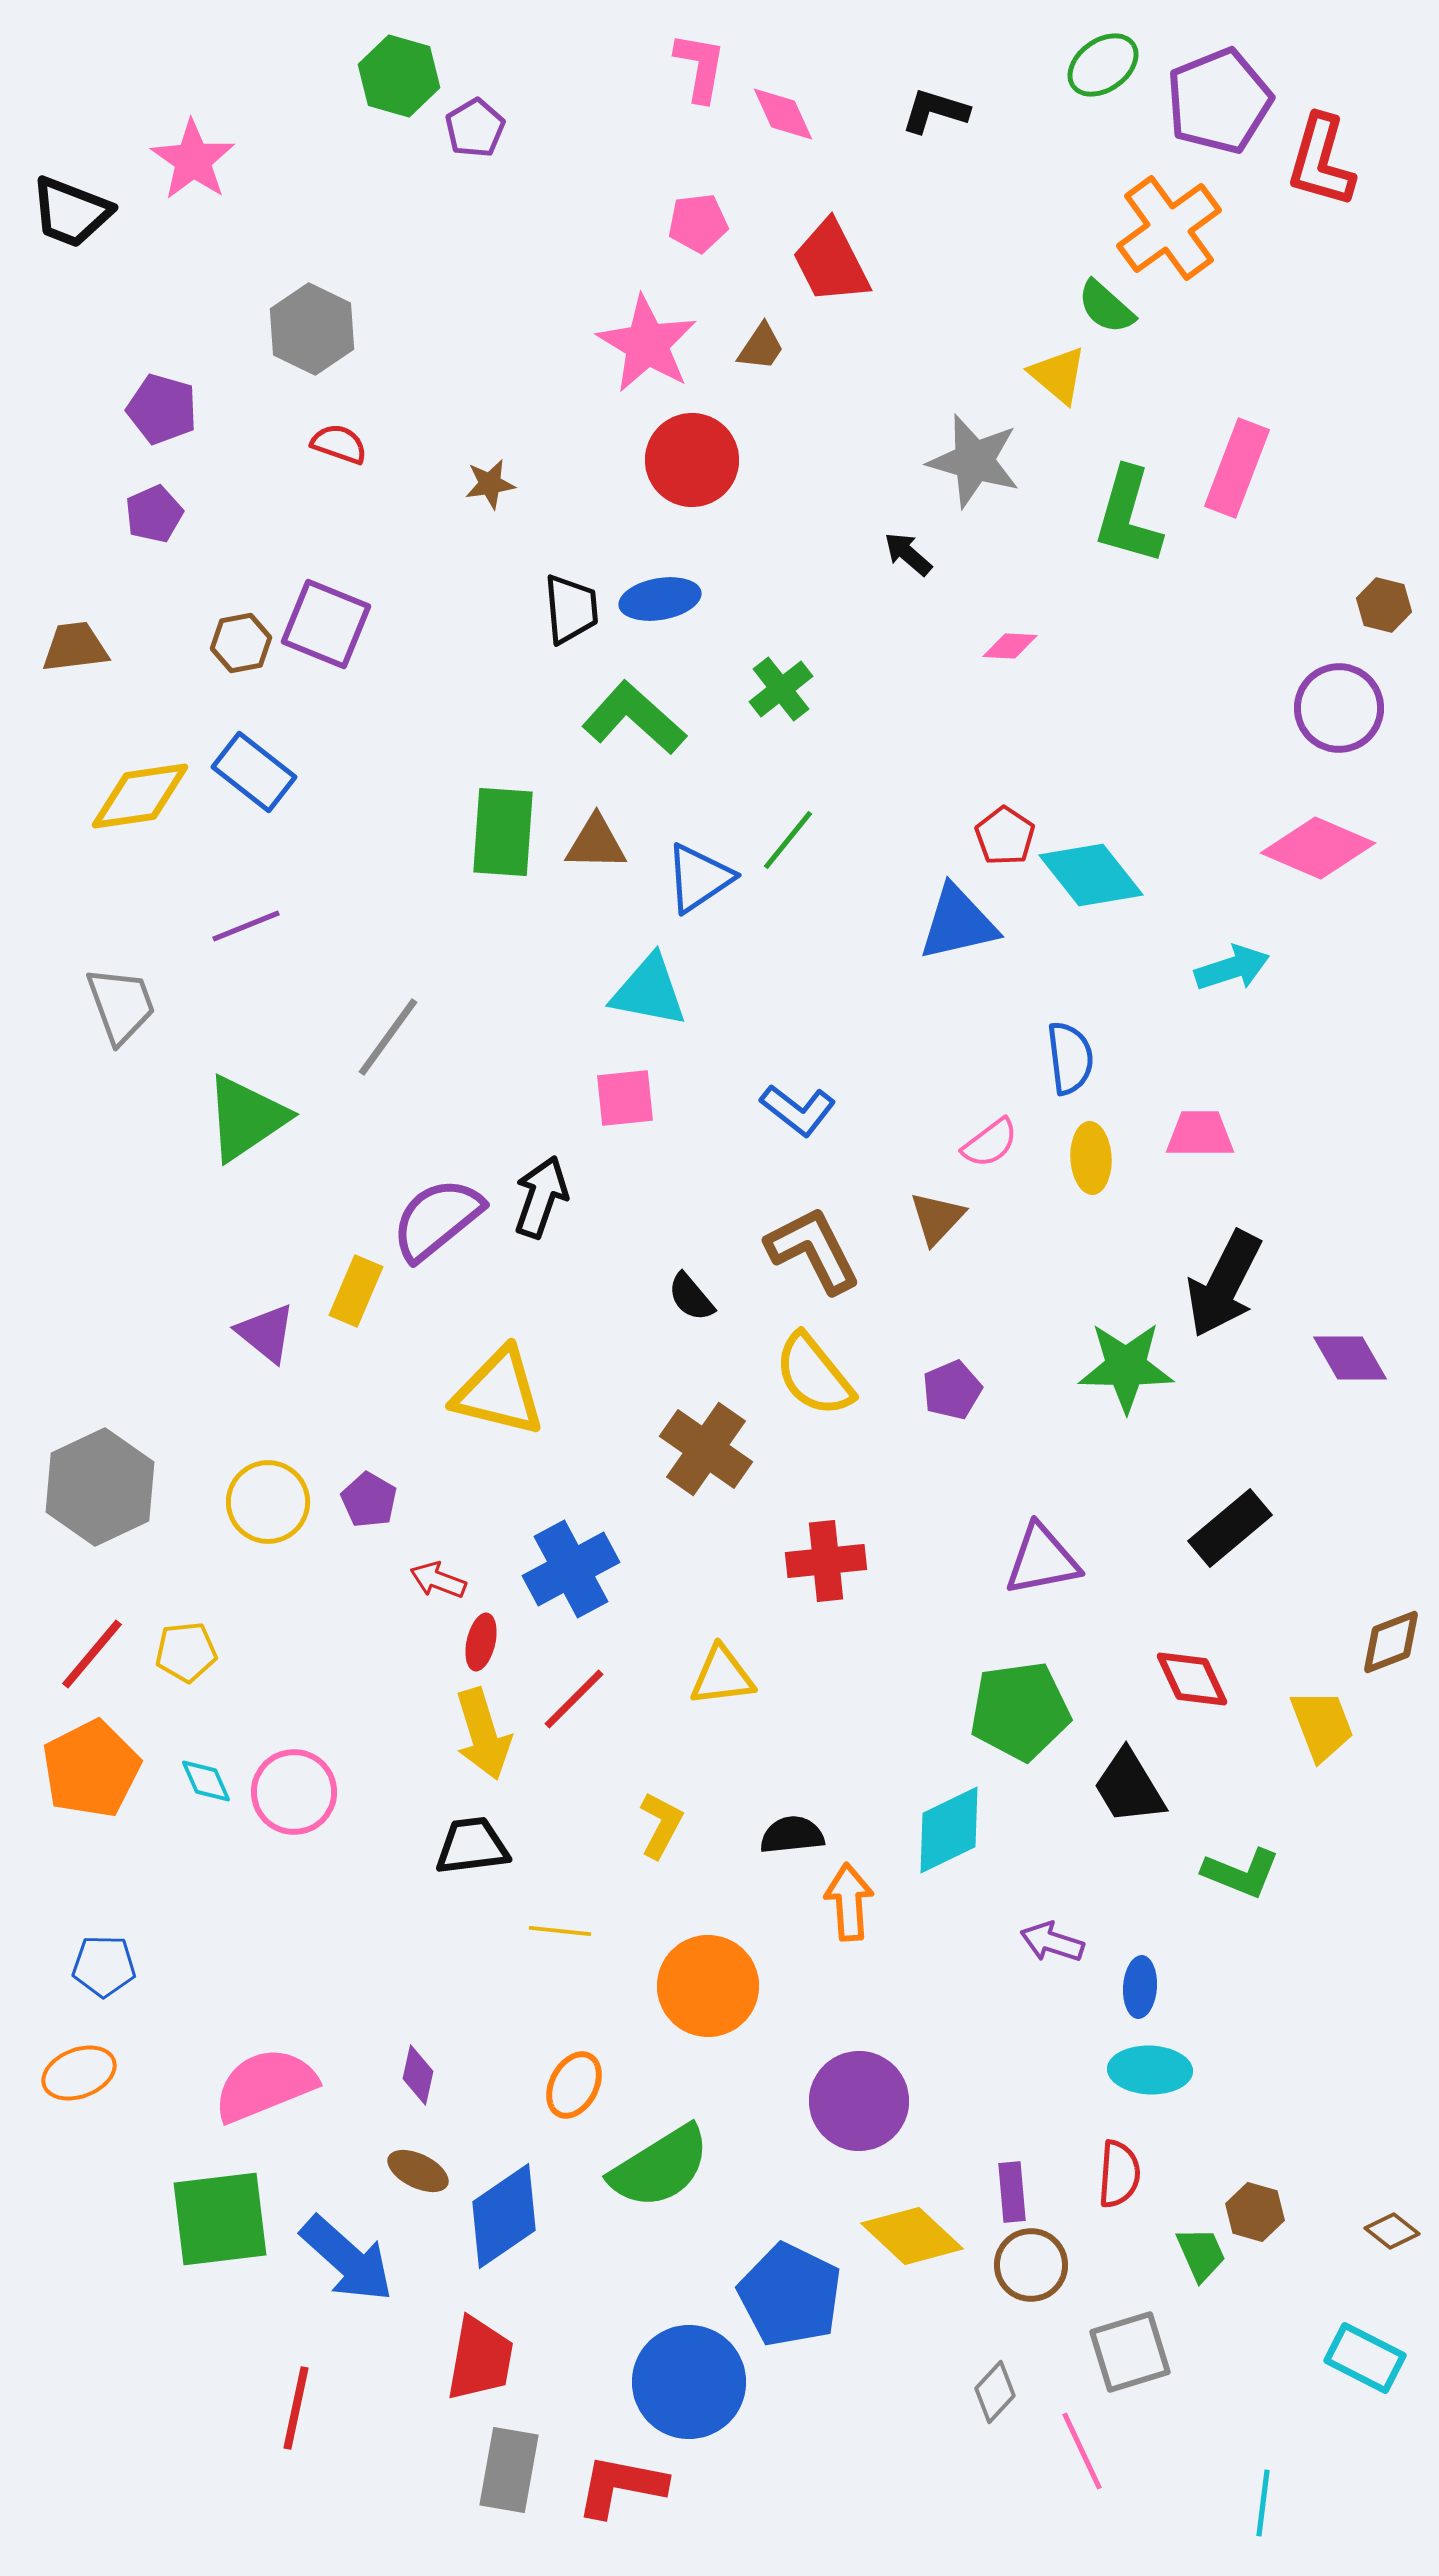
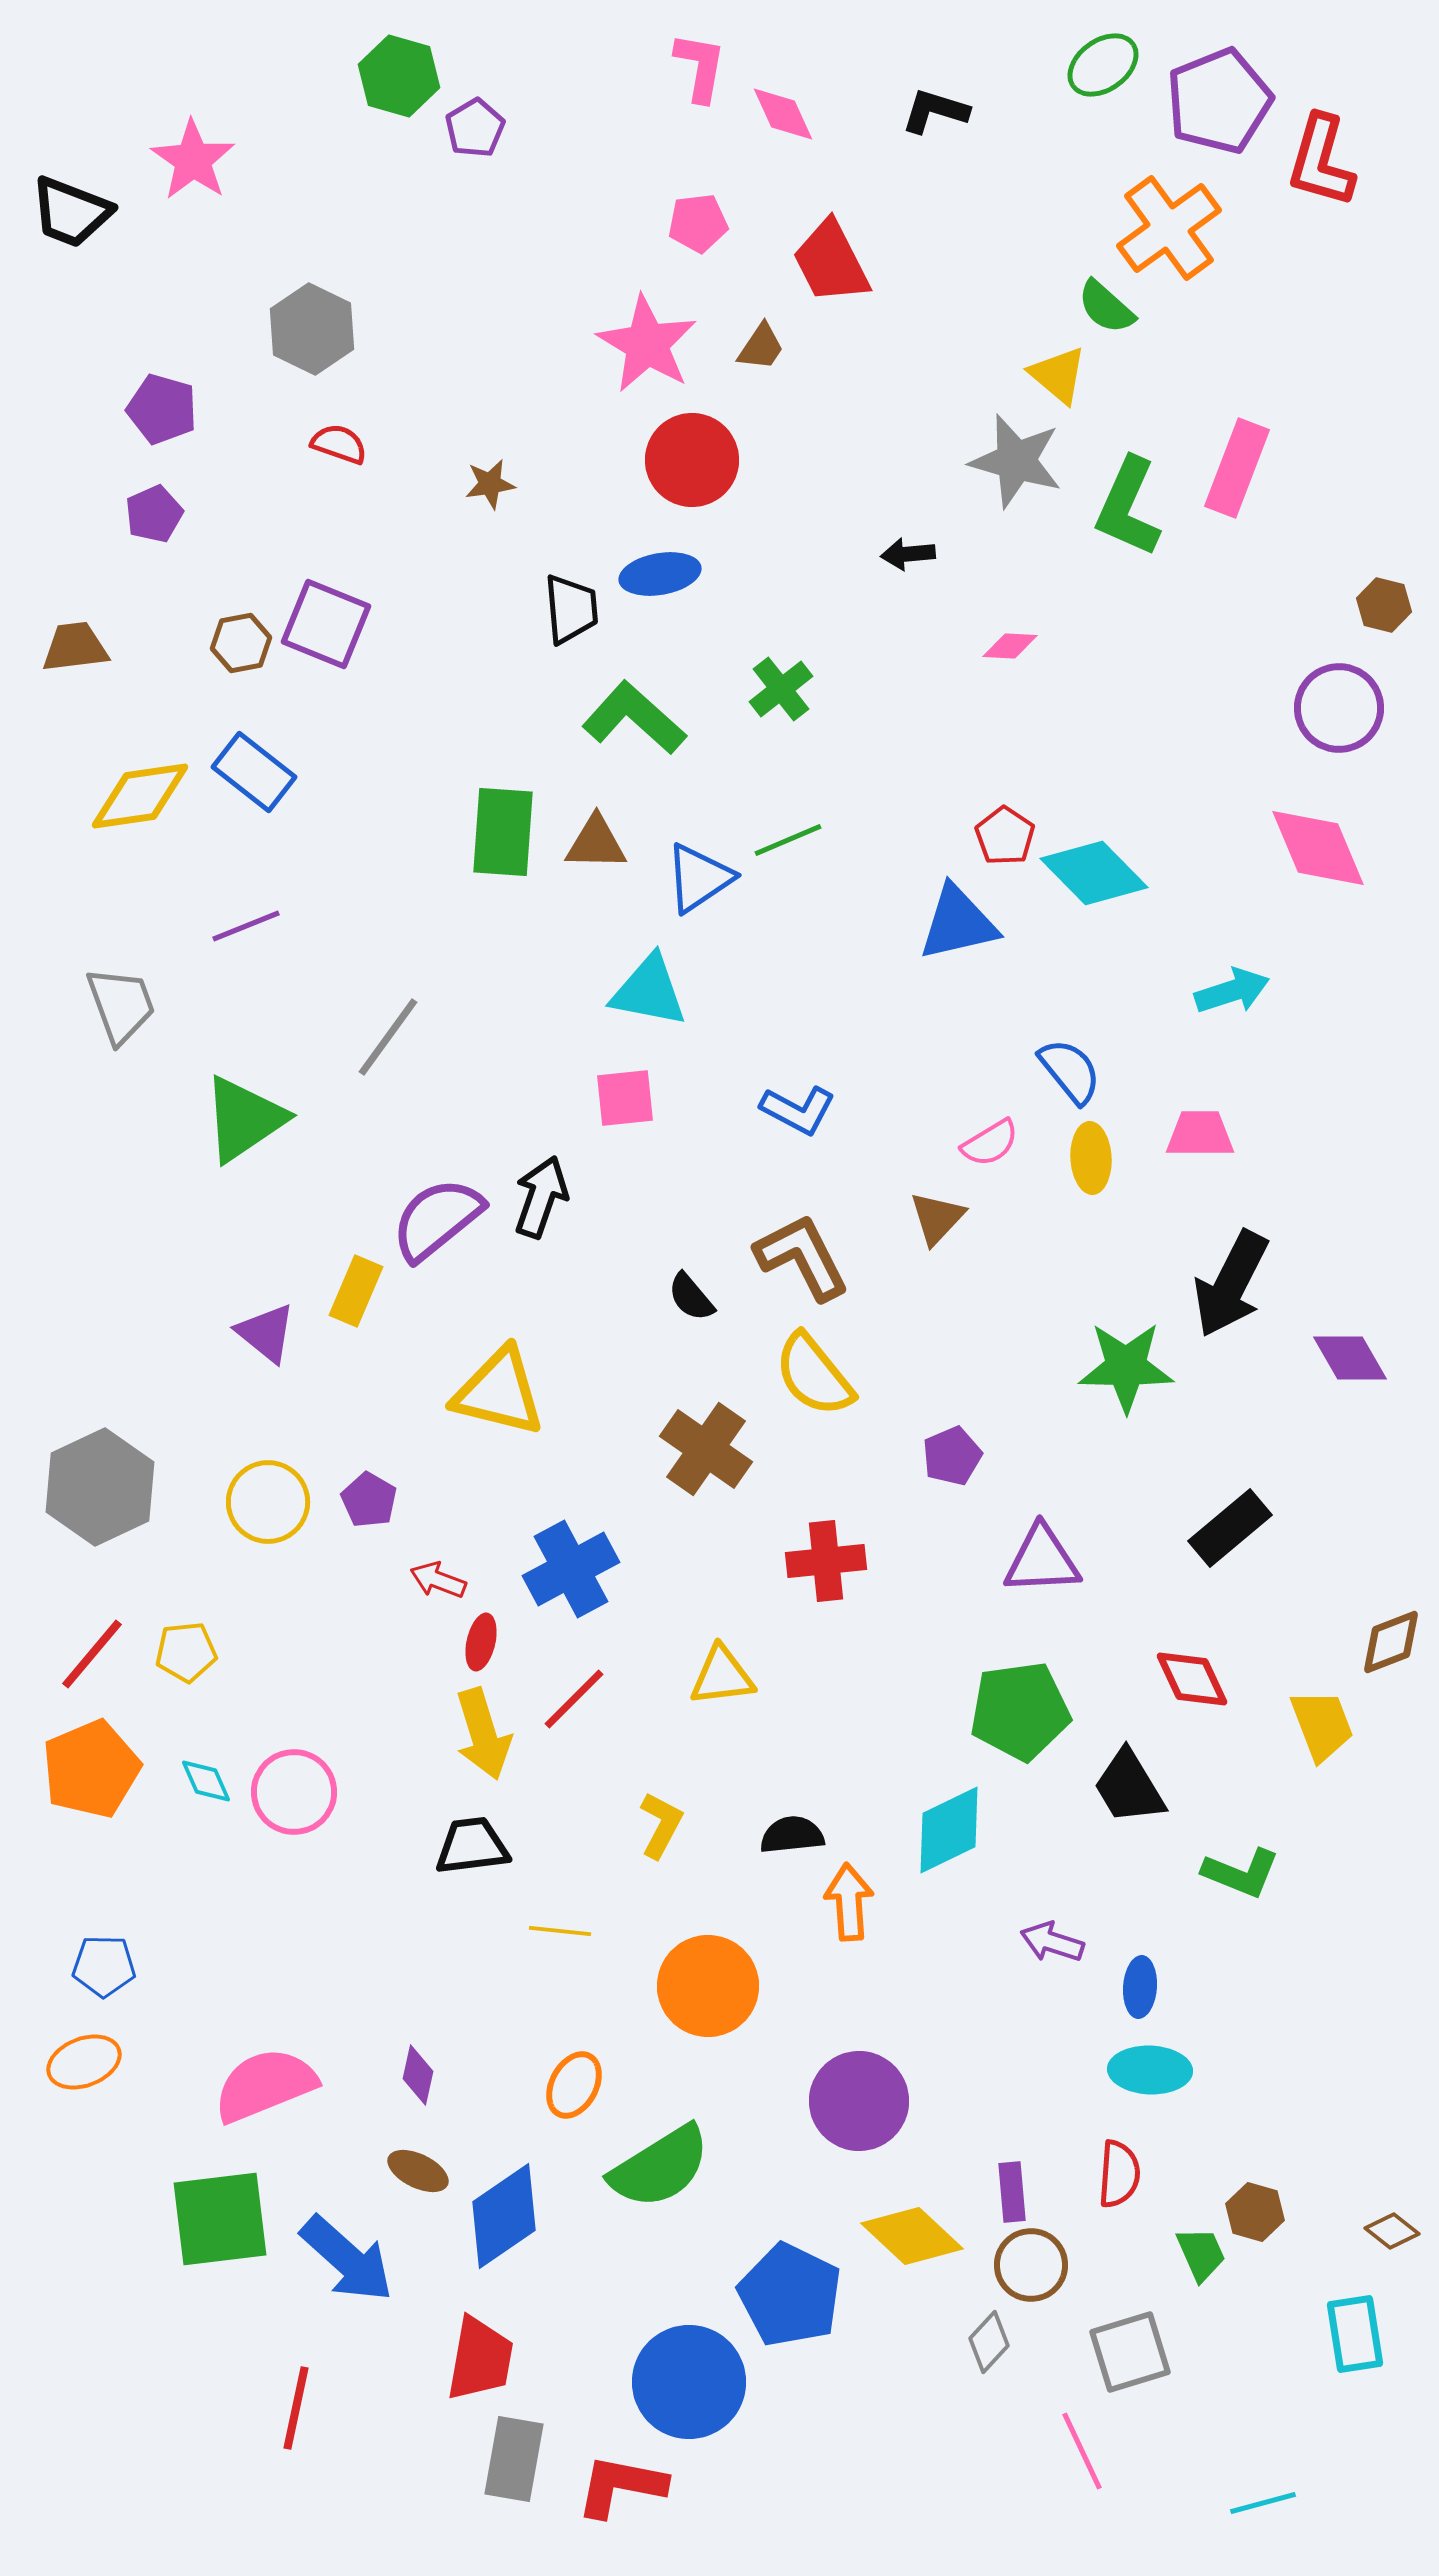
gray star at (974, 461): moved 42 px right
green L-shape at (1128, 516): moved 9 px up; rotated 8 degrees clockwise
black arrow at (908, 554): rotated 46 degrees counterclockwise
blue ellipse at (660, 599): moved 25 px up
green line at (788, 840): rotated 28 degrees clockwise
pink diamond at (1318, 848): rotated 44 degrees clockwise
cyan diamond at (1091, 875): moved 3 px right, 2 px up; rotated 6 degrees counterclockwise
cyan arrow at (1232, 968): moved 23 px down
blue semicircle at (1070, 1058): moved 13 px down; rotated 32 degrees counterclockwise
blue L-shape at (798, 1110): rotated 10 degrees counterclockwise
green triangle at (246, 1118): moved 2 px left, 1 px down
pink semicircle at (990, 1143): rotated 6 degrees clockwise
brown L-shape at (813, 1250): moved 11 px left, 7 px down
black arrow at (1224, 1284): moved 7 px right
purple pentagon at (952, 1390): moved 66 px down
purple triangle at (1042, 1560): rotated 8 degrees clockwise
orange pentagon at (91, 1769): rotated 4 degrees clockwise
orange ellipse at (79, 2073): moved 5 px right, 11 px up
cyan rectangle at (1365, 2358): moved 10 px left, 24 px up; rotated 54 degrees clockwise
gray diamond at (995, 2392): moved 6 px left, 50 px up
gray rectangle at (509, 2470): moved 5 px right, 11 px up
cyan line at (1263, 2503): rotated 68 degrees clockwise
